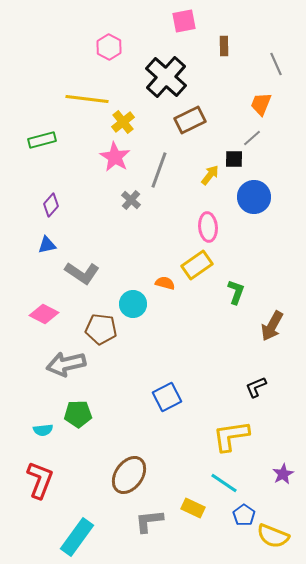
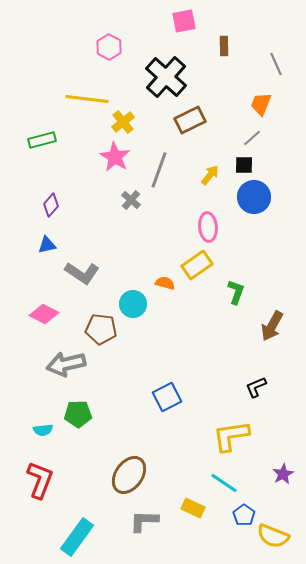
black square at (234, 159): moved 10 px right, 6 px down
gray L-shape at (149, 521): moved 5 px left; rotated 8 degrees clockwise
